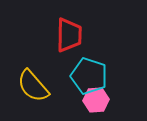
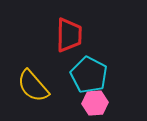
cyan pentagon: moved 1 px up; rotated 9 degrees clockwise
pink hexagon: moved 1 px left, 3 px down
